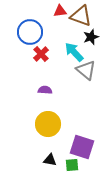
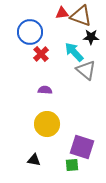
red triangle: moved 2 px right, 2 px down
black star: rotated 21 degrees clockwise
yellow circle: moved 1 px left
black triangle: moved 16 px left
